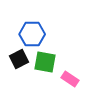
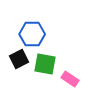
green square: moved 2 px down
